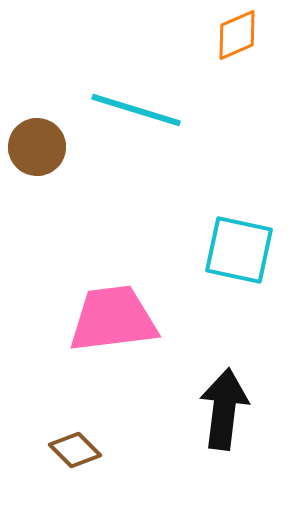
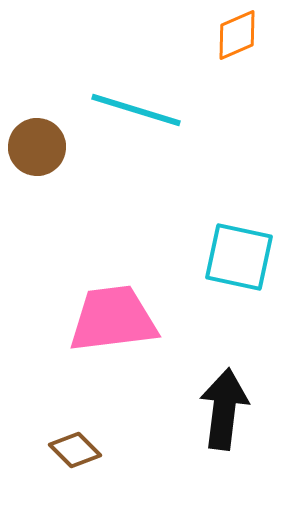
cyan square: moved 7 px down
